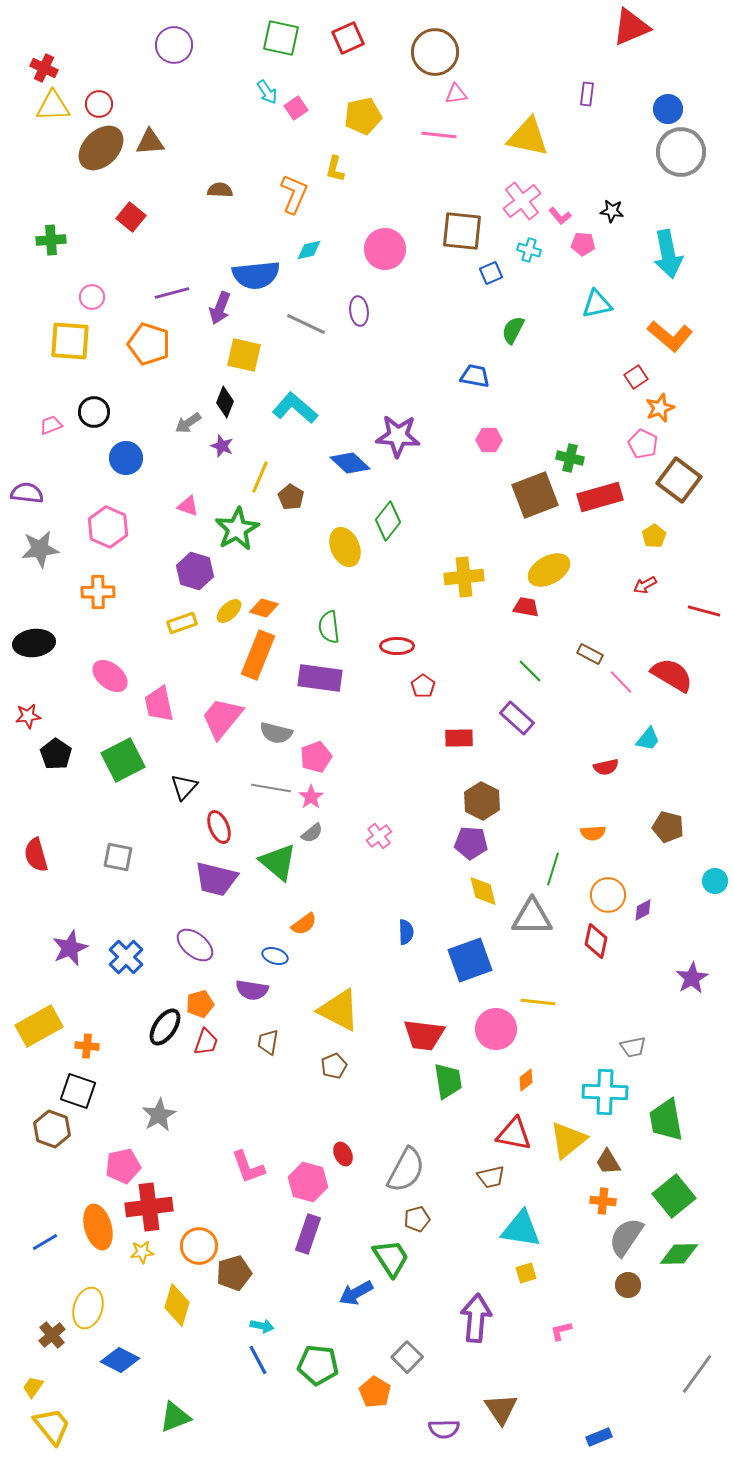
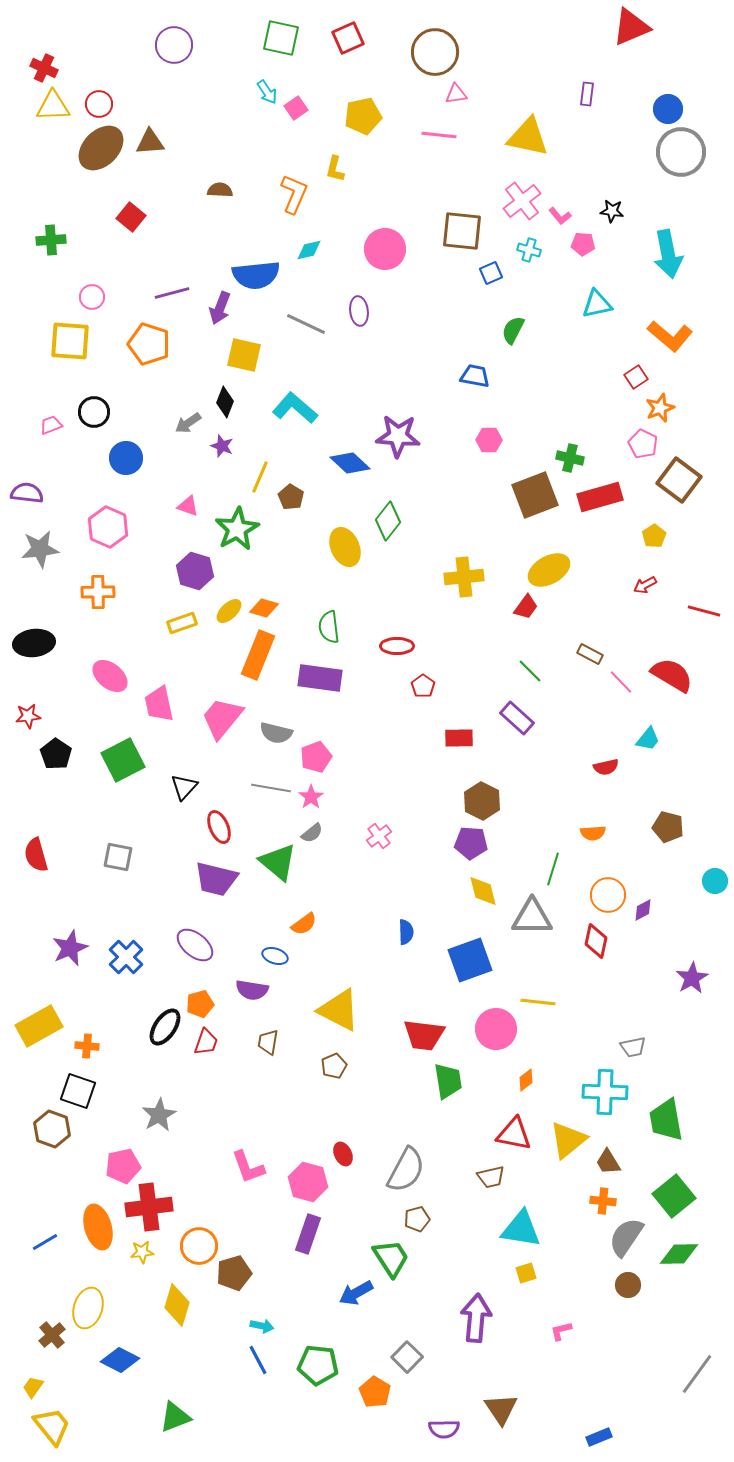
red trapezoid at (526, 607): rotated 116 degrees clockwise
